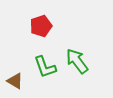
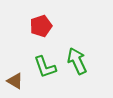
green arrow: rotated 12 degrees clockwise
